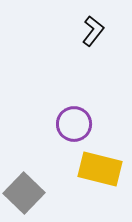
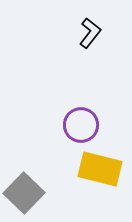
black L-shape: moved 3 px left, 2 px down
purple circle: moved 7 px right, 1 px down
